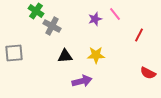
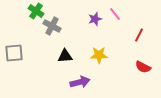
yellow star: moved 3 px right
red semicircle: moved 5 px left, 6 px up
purple arrow: moved 2 px left, 1 px down
